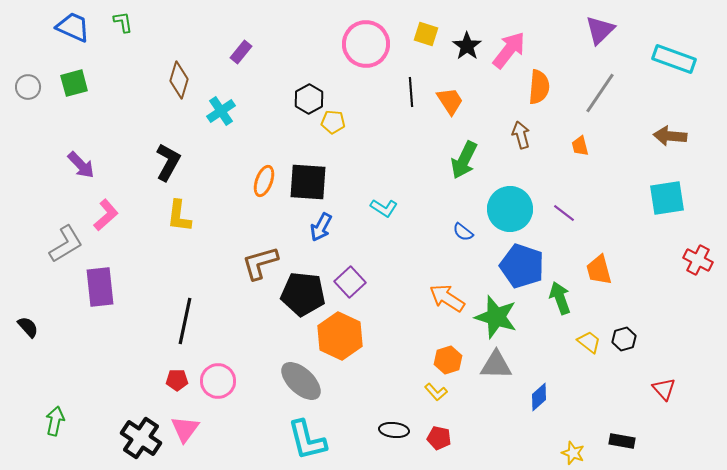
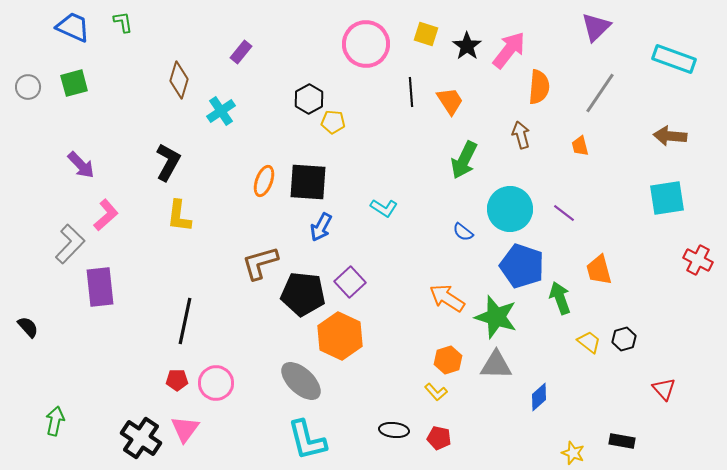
purple triangle at (600, 30): moved 4 px left, 3 px up
gray L-shape at (66, 244): moved 4 px right; rotated 15 degrees counterclockwise
pink circle at (218, 381): moved 2 px left, 2 px down
